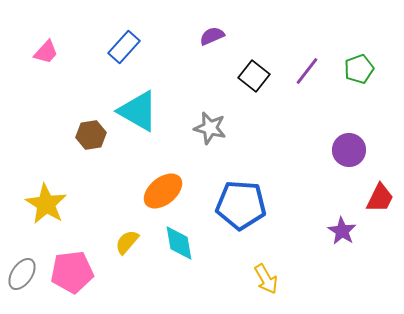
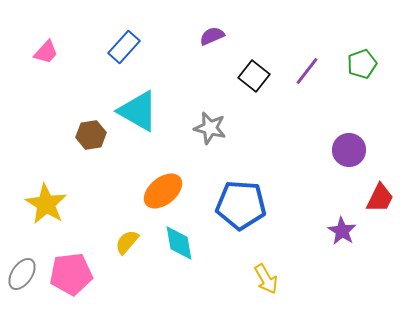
green pentagon: moved 3 px right, 5 px up
pink pentagon: moved 1 px left, 2 px down
